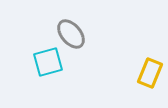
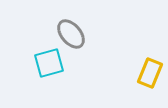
cyan square: moved 1 px right, 1 px down
